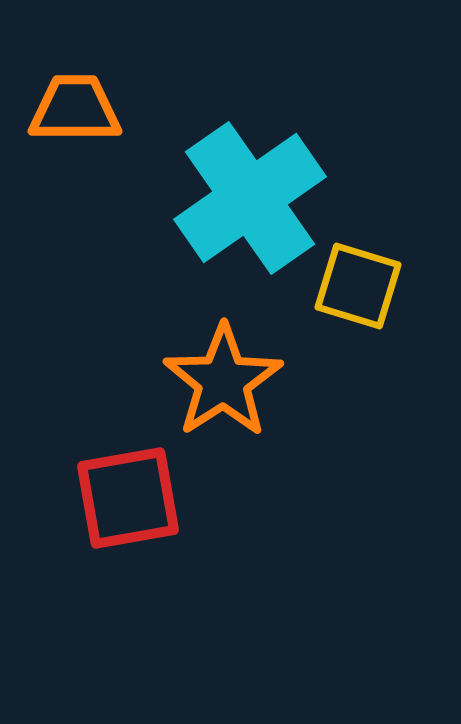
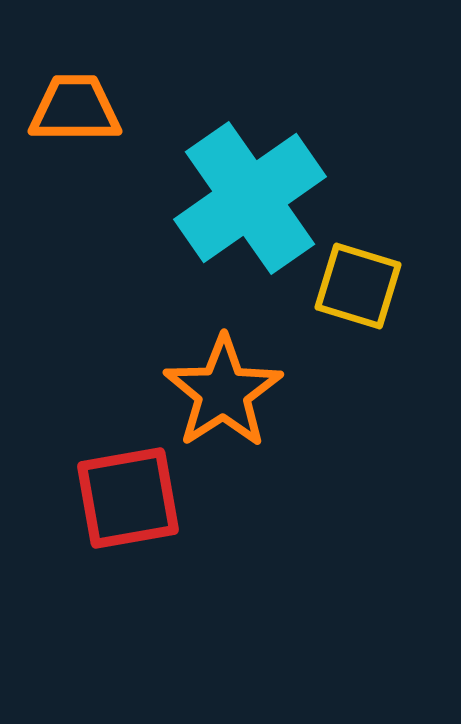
orange star: moved 11 px down
